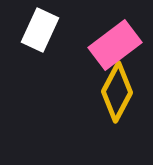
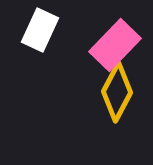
pink rectangle: rotated 9 degrees counterclockwise
